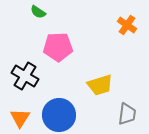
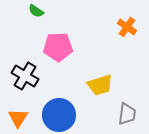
green semicircle: moved 2 px left, 1 px up
orange cross: moved 2 px down
orange triangle: moved 2 px left
